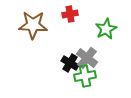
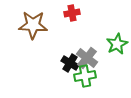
red cross: moved 2 px right, 1 px up
green star: moved 11 px right, 15 px down
